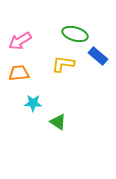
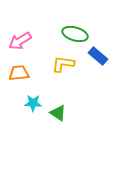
green triangle: moved 9 px up
